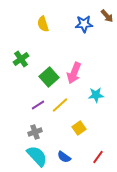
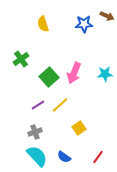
brown arrow: rotated 24 degrees counterclockwise
cyan star: moved 9 px right, 21 px up
